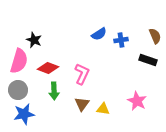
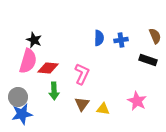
blue semicircle: moved 4 px down; rotated 56 degrees counterclockwise
pink semicircle: moved 9 px right
red diamond: rotated 15 degrees counterclockwise
gray circle: moved 7 px down
blue star: moved 2 px left
